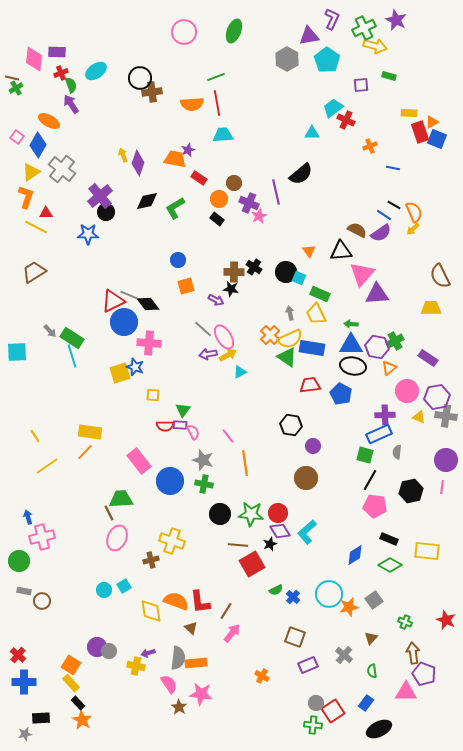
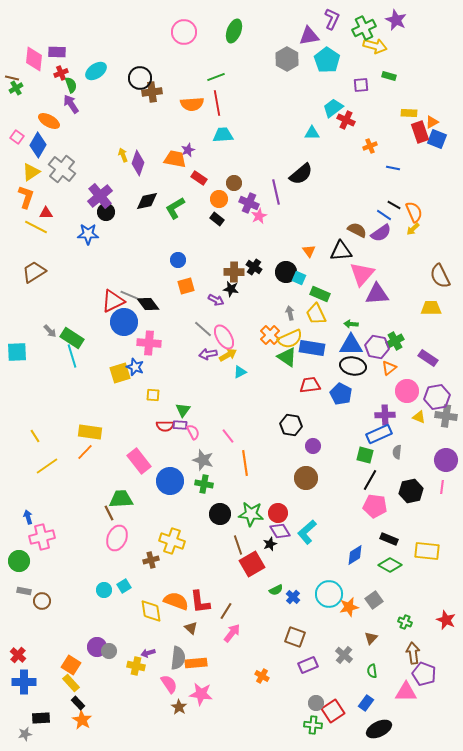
brown line at (238, 545): rotated 66 degrees clockwise
